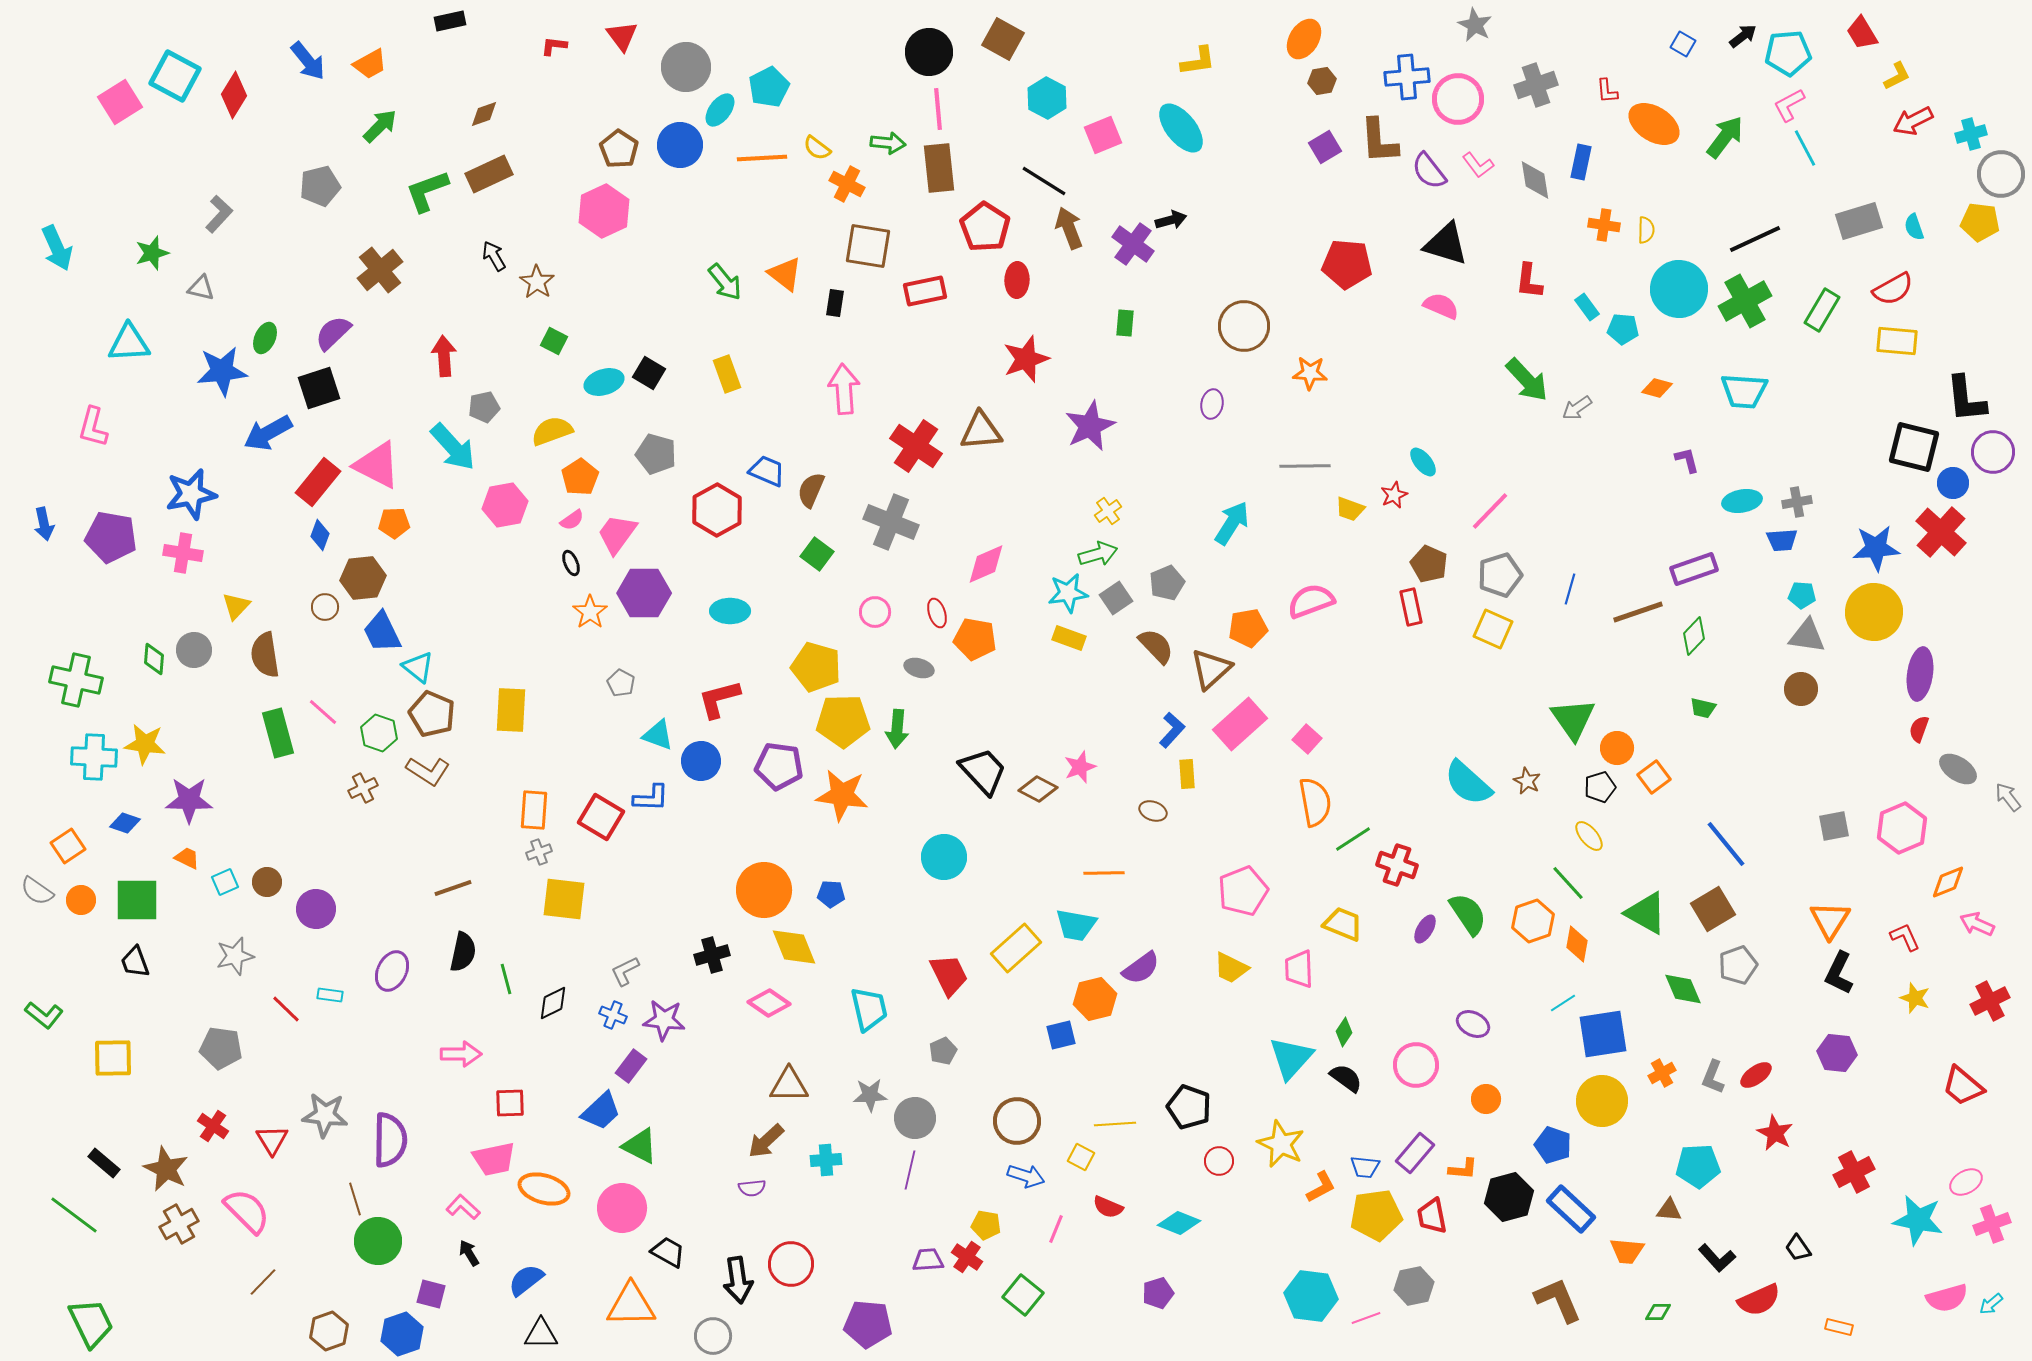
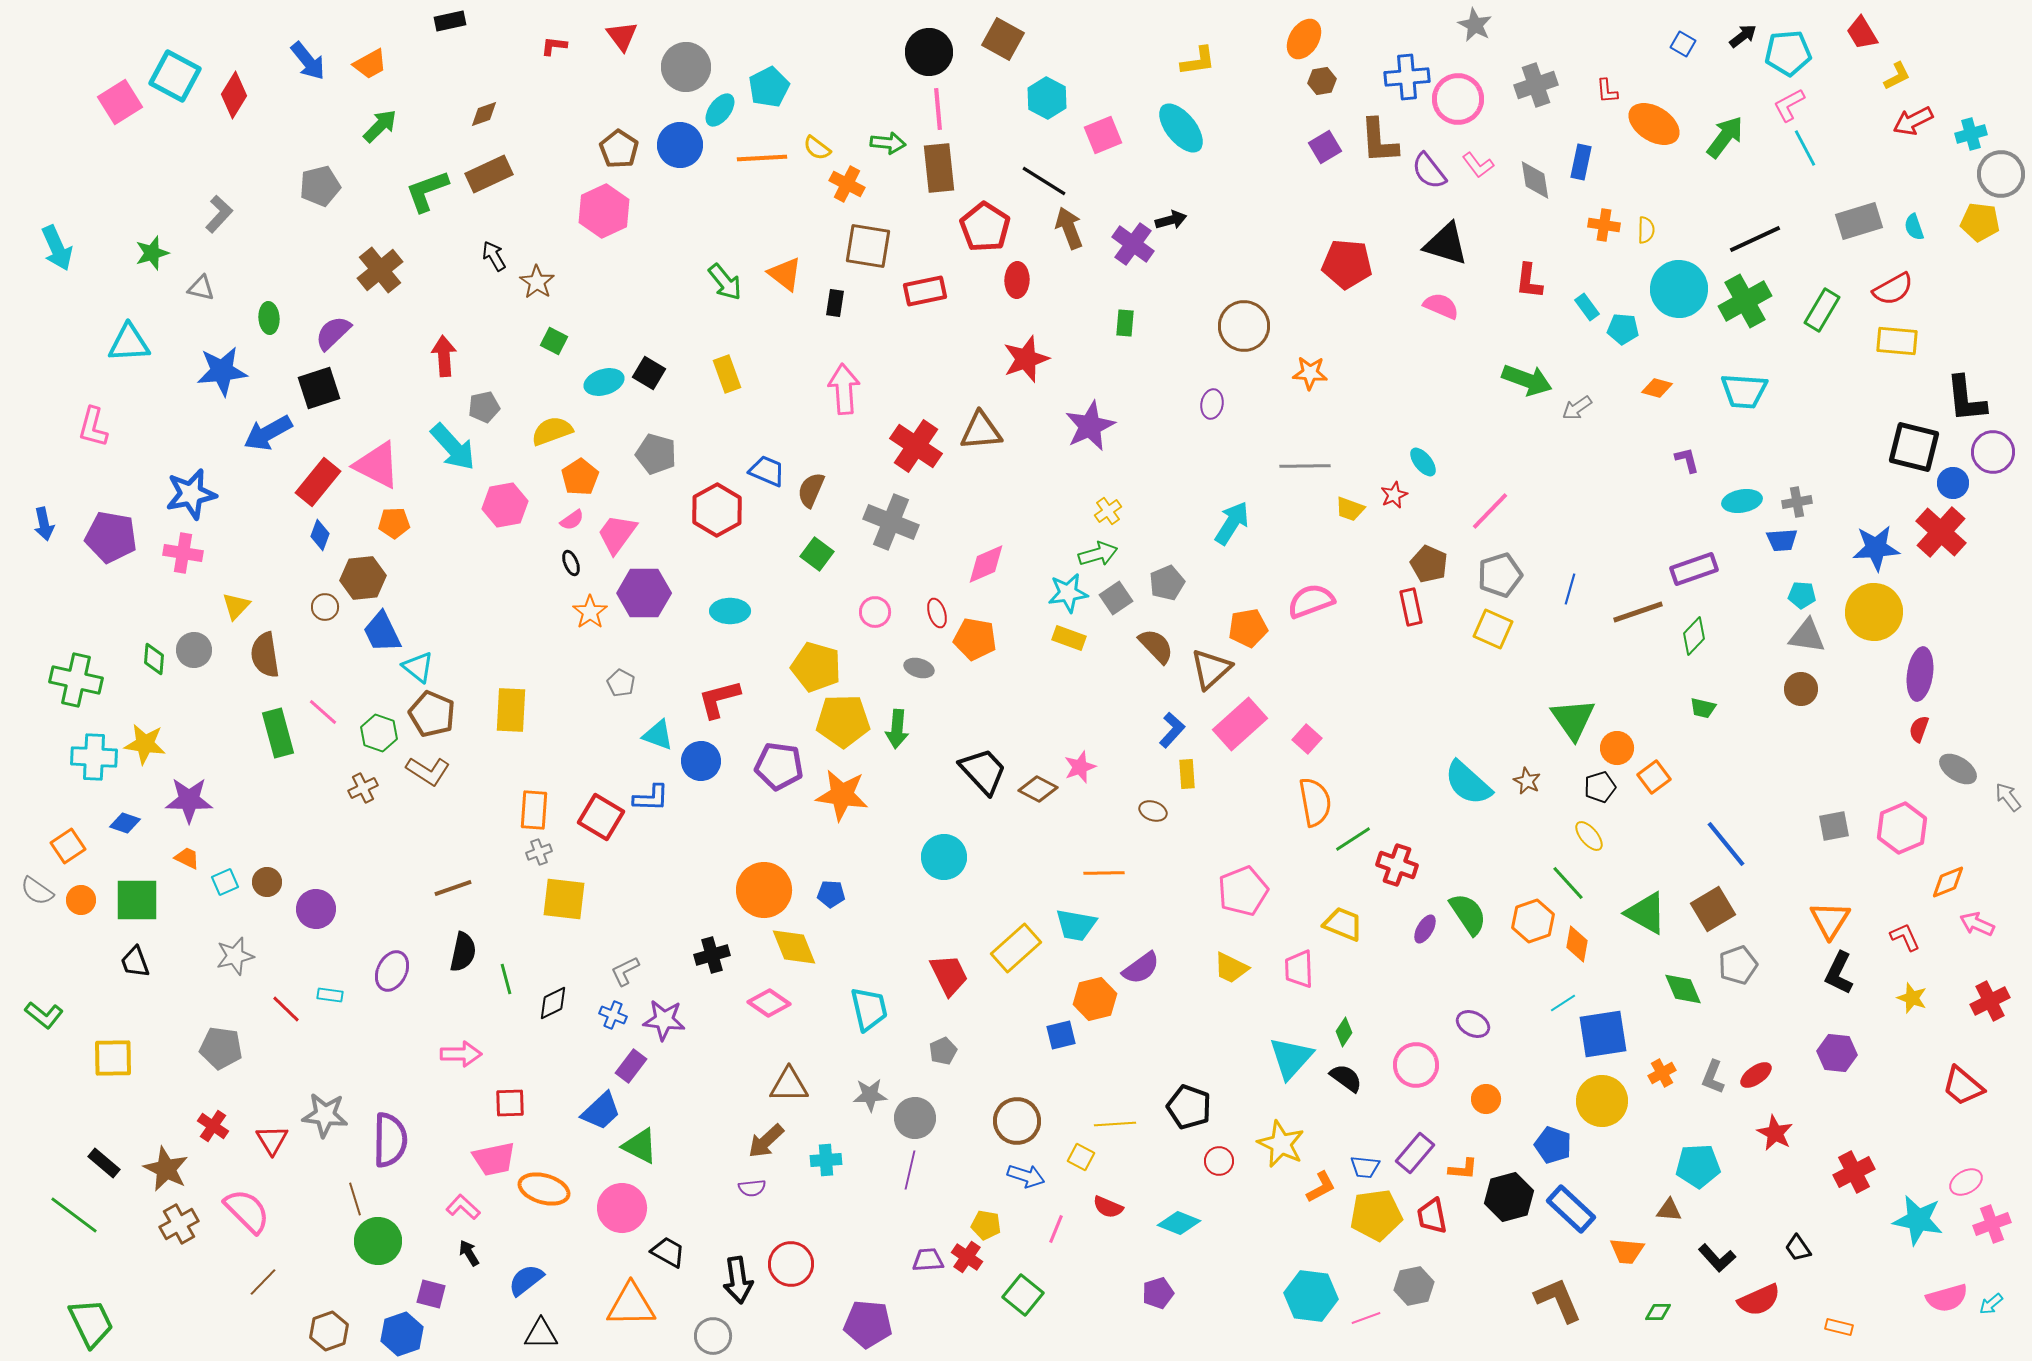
green ellipse at (265, 338): moved 4 px right, 20 px up; rotated 28 degrees counterclockwise
green arrow at (1527, 380): rotated 27 degrees counterclockwise
yellow star at (1915, 998): moved 3 px left
